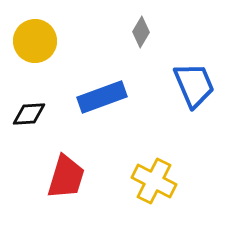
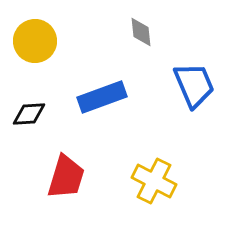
gray diamond: rotated 36 degrees counterclockwise
